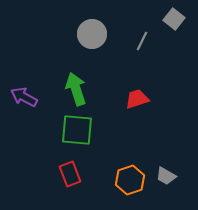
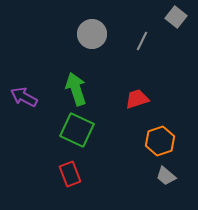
gray square: moved 2 px right, 2 px up
green square: rotated 20 degrees clockwise
gray trapezoid: rotated 10 degrees clockwise
orange hexagon: moved 30 px right, 39 px up
